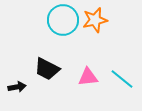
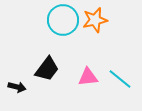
black trapezoid: rotated 80 degrees counterclockwise
cyan line: moved 2 px left
black arrow: rotated 24 degrees clockwise
